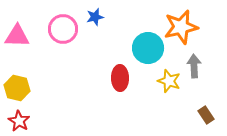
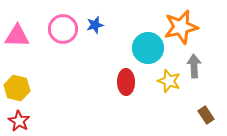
blue star: moved 8 px down
red ellipse: moved 6 px right, 4 px down
